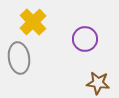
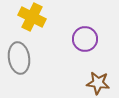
yellow cross: moved 1 px left, 5 px up; rotated 20 degrees counterclockwise
